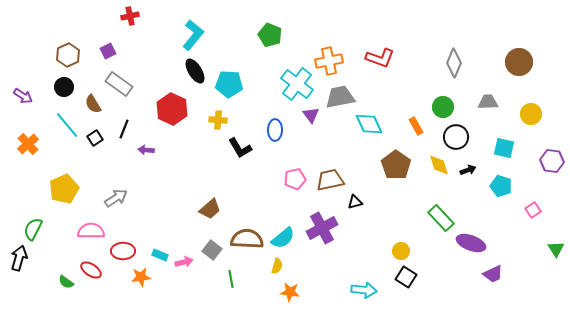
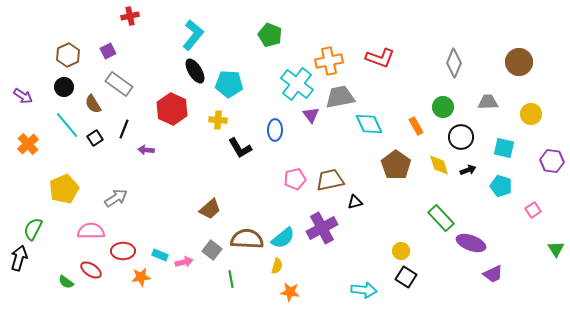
black circle at (456, 137): moved 5 px right
